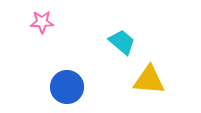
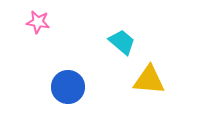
pink star: moved 4 px left; rotated 10 degrees clockwise
blue circle: moved 1 px right
